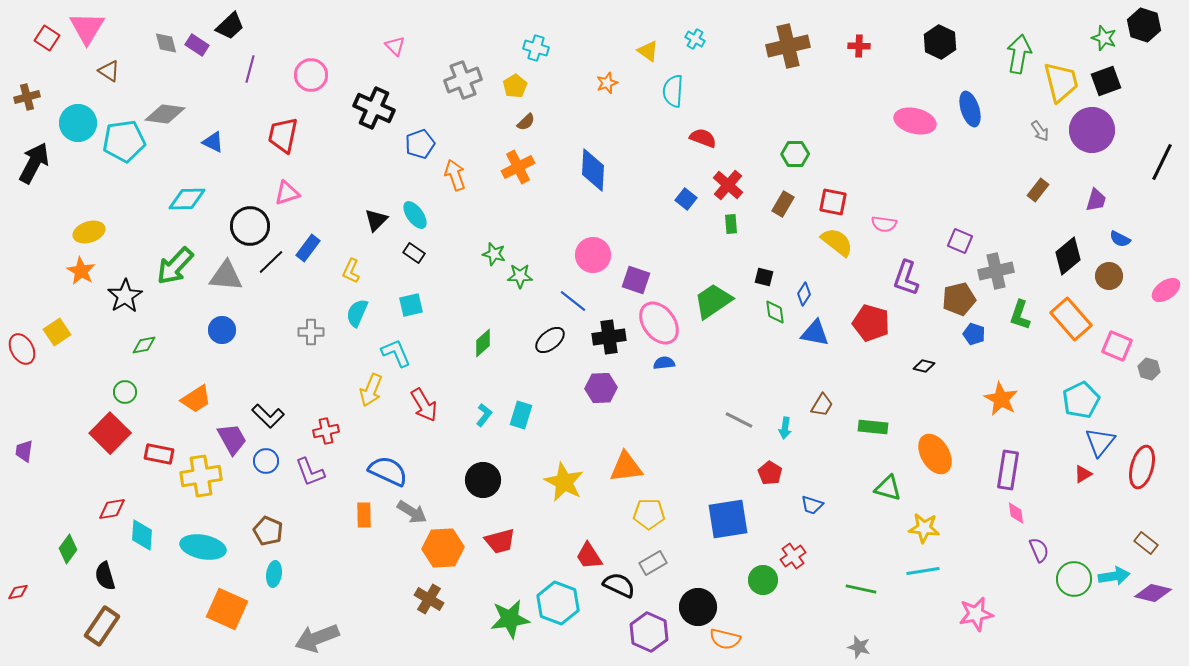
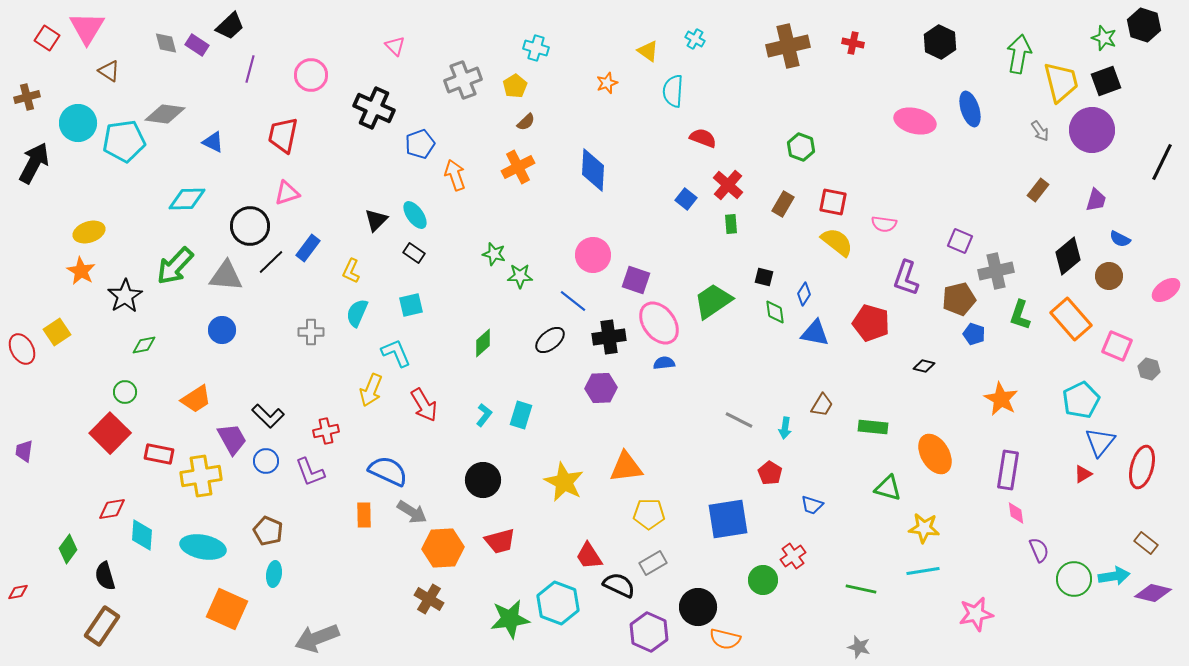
red cross at (859, 46): moved 6 px left, 3 px up; rotated 10 degrees clockwise
green hexagon at (795, 154): moved 6 px right, 7 px up; rotated 20 degrees clockwise
